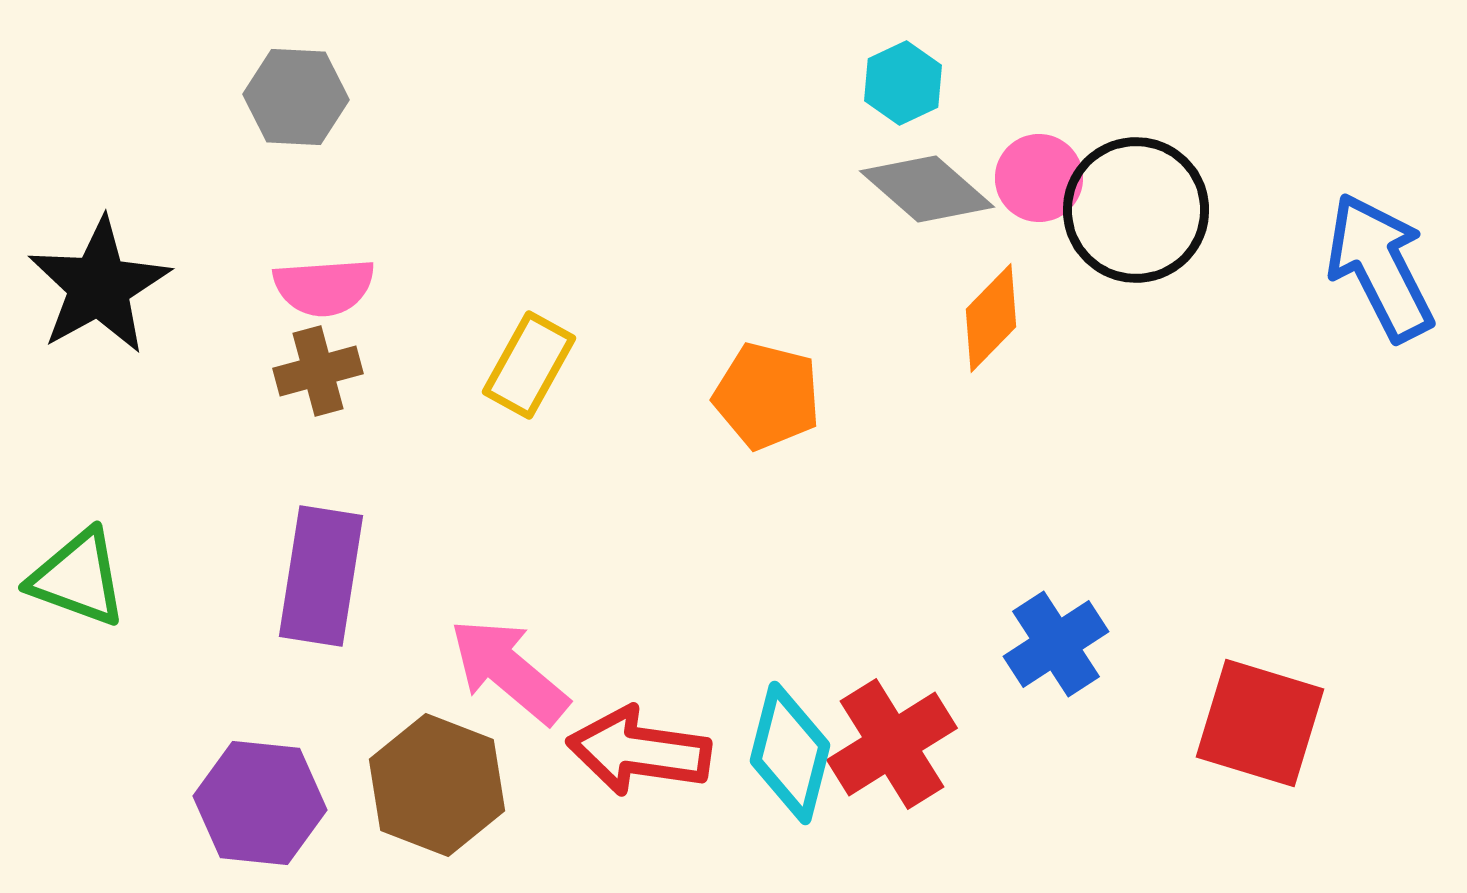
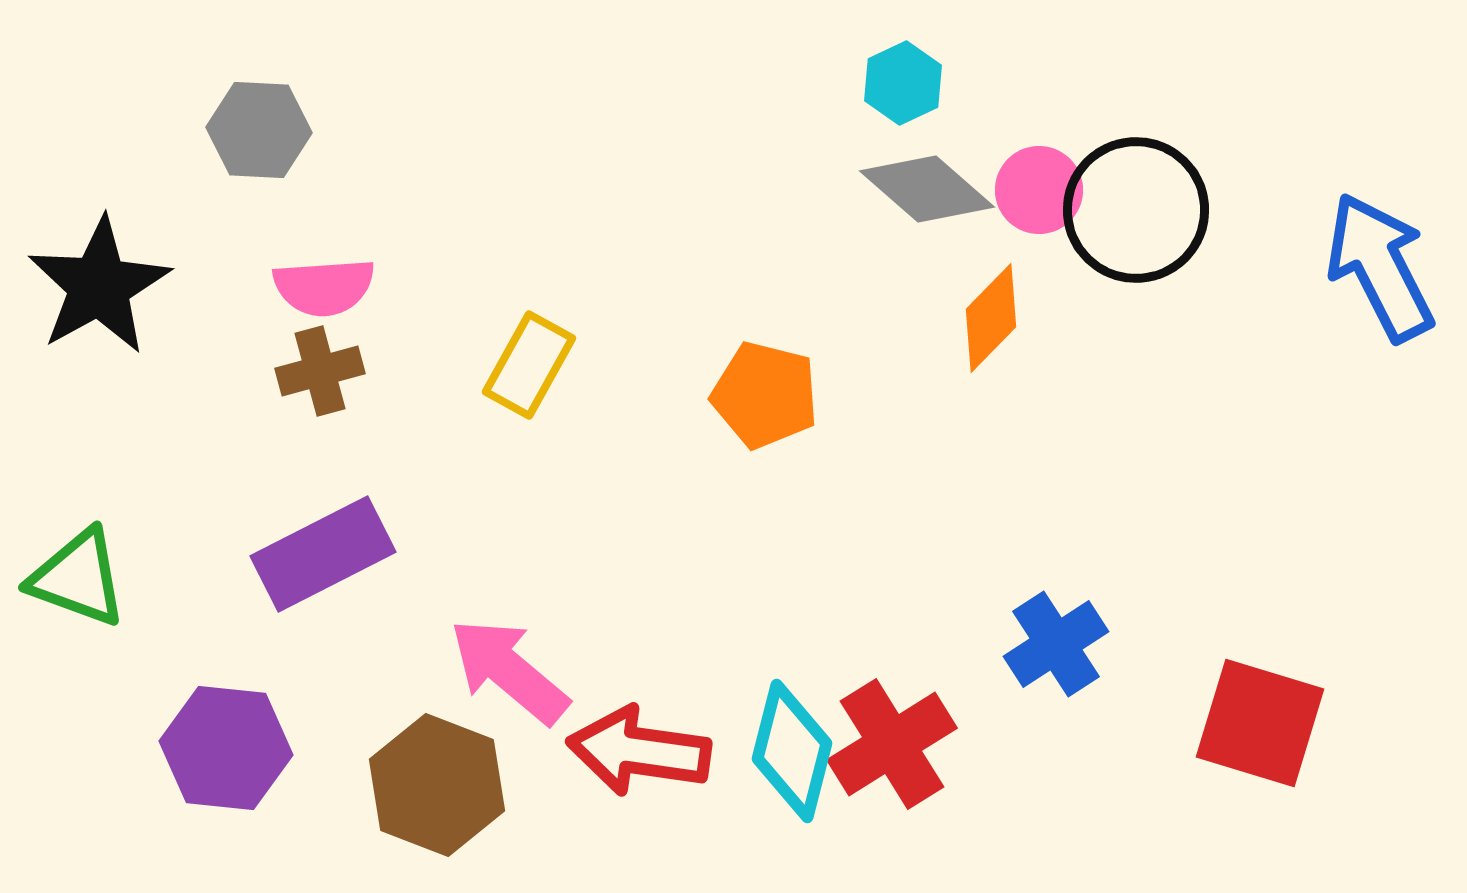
gray hexagon: moved 37 px left, 33 px down
pink circle: moved 12 px down
brown cross: moved 2 px right
orange pentagon: moved 2 px left, 1 px up
purple rectangle: moved 2 px right, 22 px up; rotated 54 degrees clockwise
cyan diamond: moved 2 px right, 2 px up
purple hexagon: moved 34 px left, 55 px up
